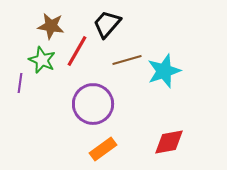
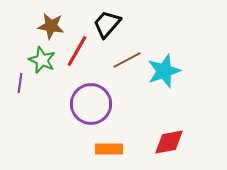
brown line: rotated 12 degrees counterclockwise
purple circle: moved 2 px left
orange rectangle: moved 6 px right; rotated 36 degrees clockwise
